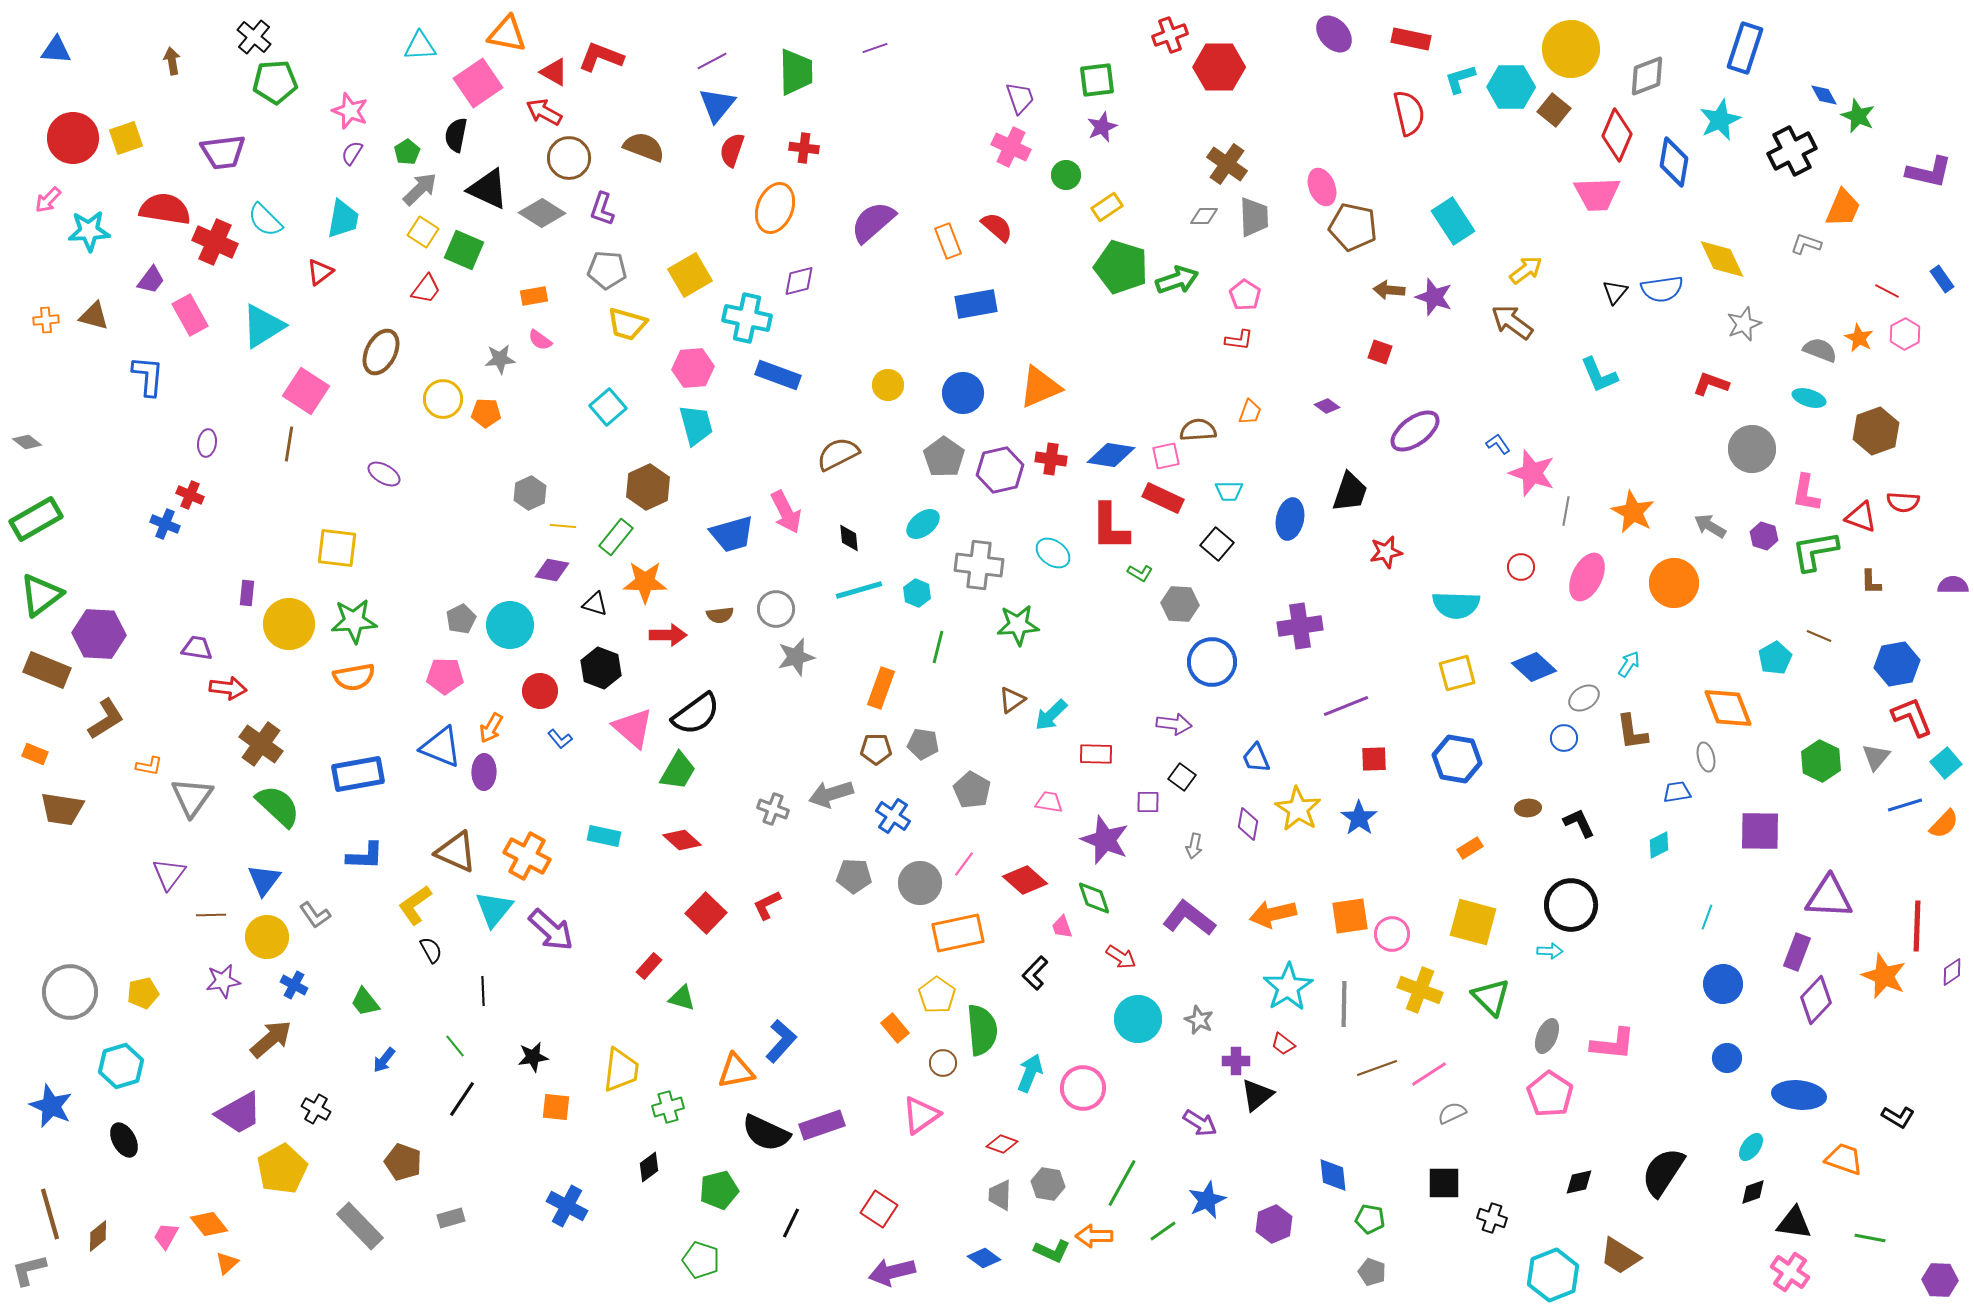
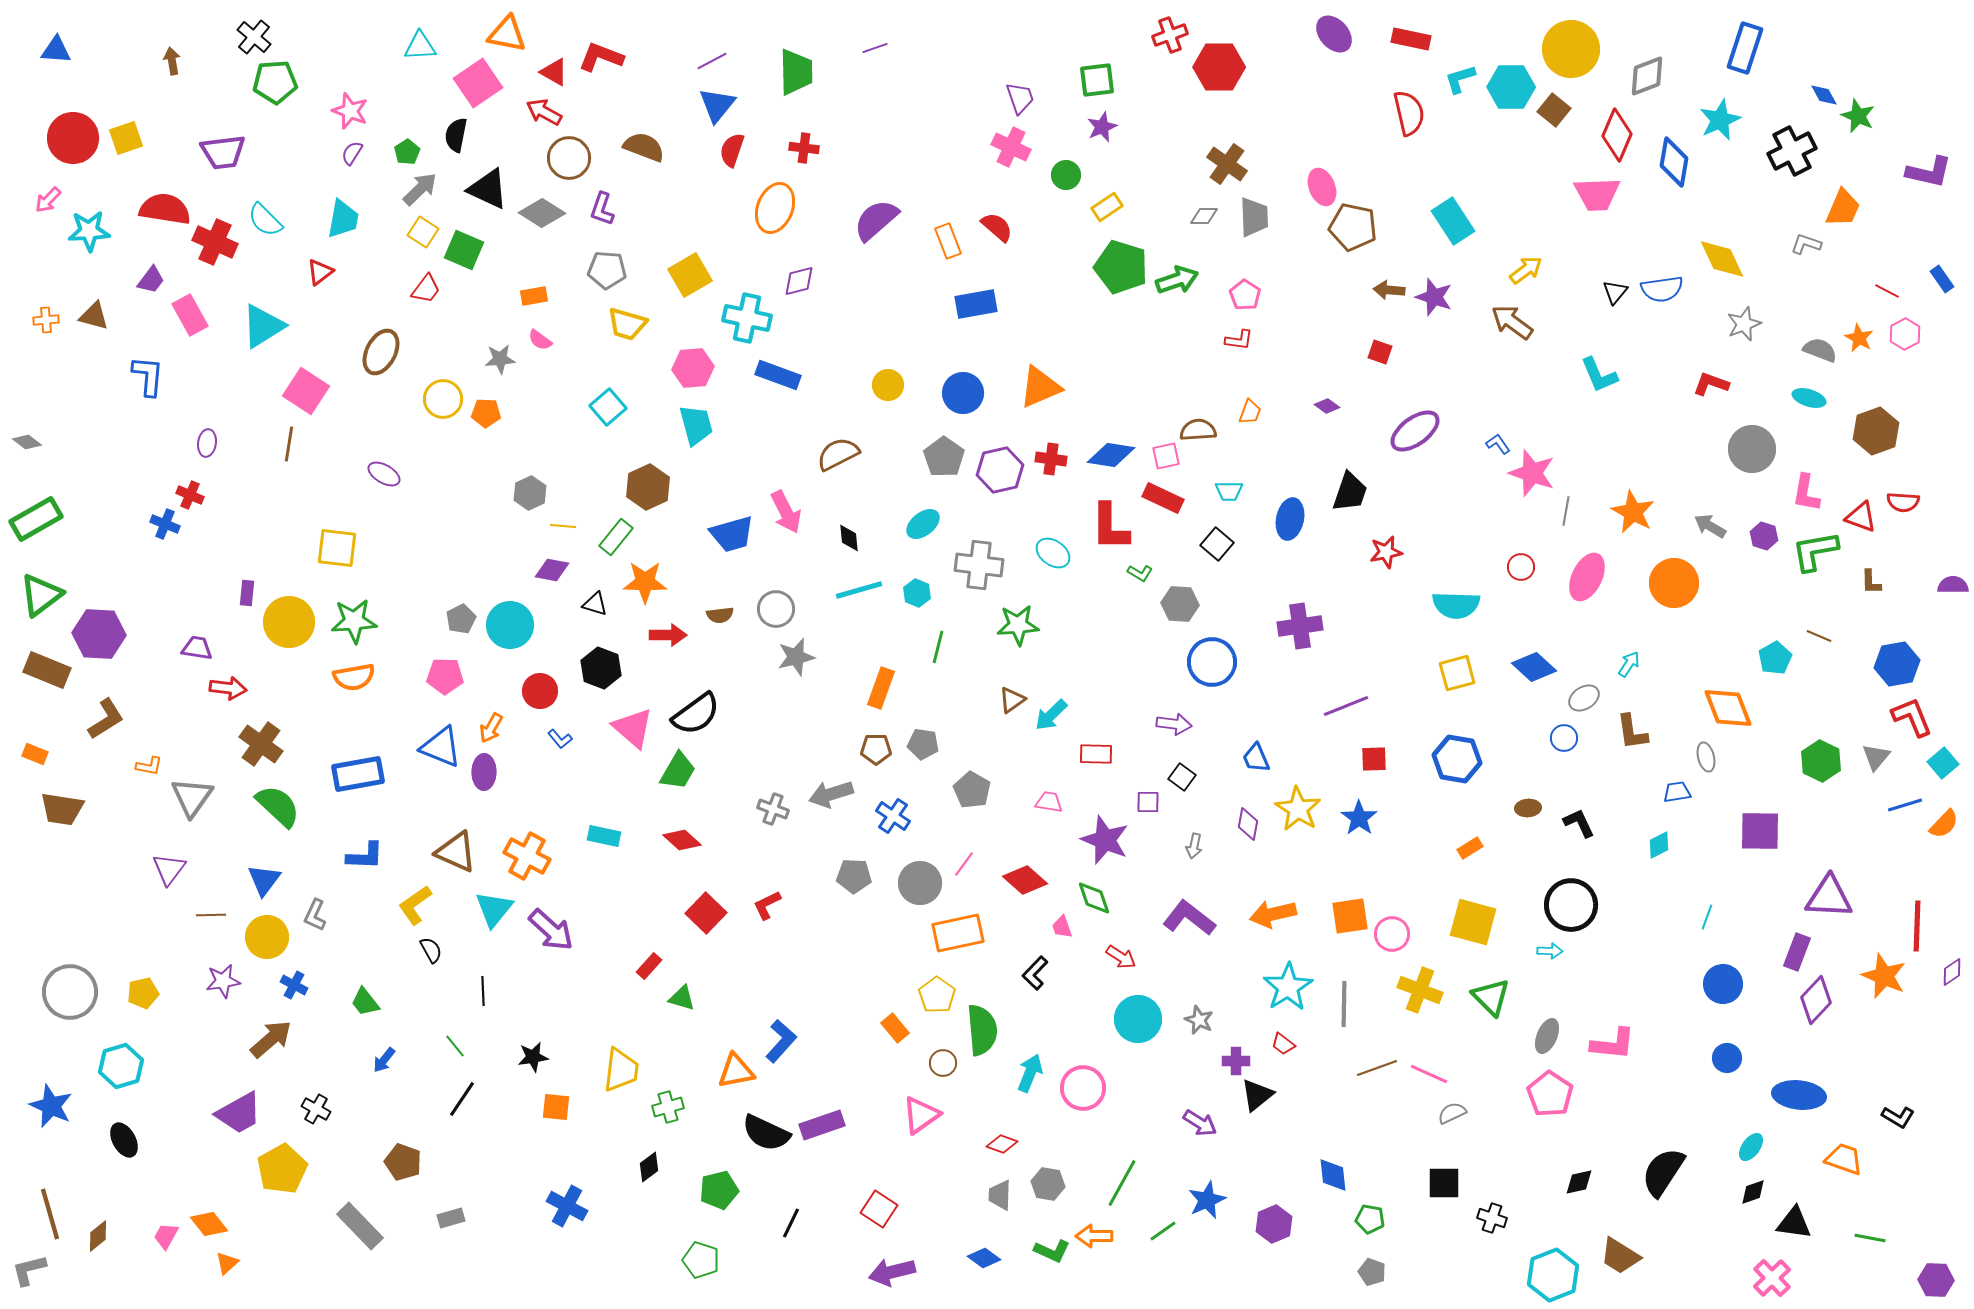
purple semicircle at (873, 222): moved 3 px right, 2 px up
yellow circle at (289, 624): moved 2 px up
cyan square at (1946, 763): moved 3 px left
purple triangle at (169, 874): moved 5 px up
gray L-shape at (315, 915): rotated 60 degrees clockwise
pink line at (1429, 1074): rotated 57 degrees clockwise
pink cross at (1790, 1272): moved 18 px left, 6 px down; rotated 12 degrees clockwise
purple hexagon at (1940, 1280): moved 4 px left
